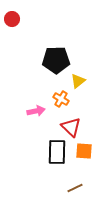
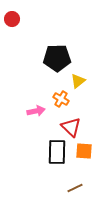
black pentagon: moved 1 px right, 2 px up
